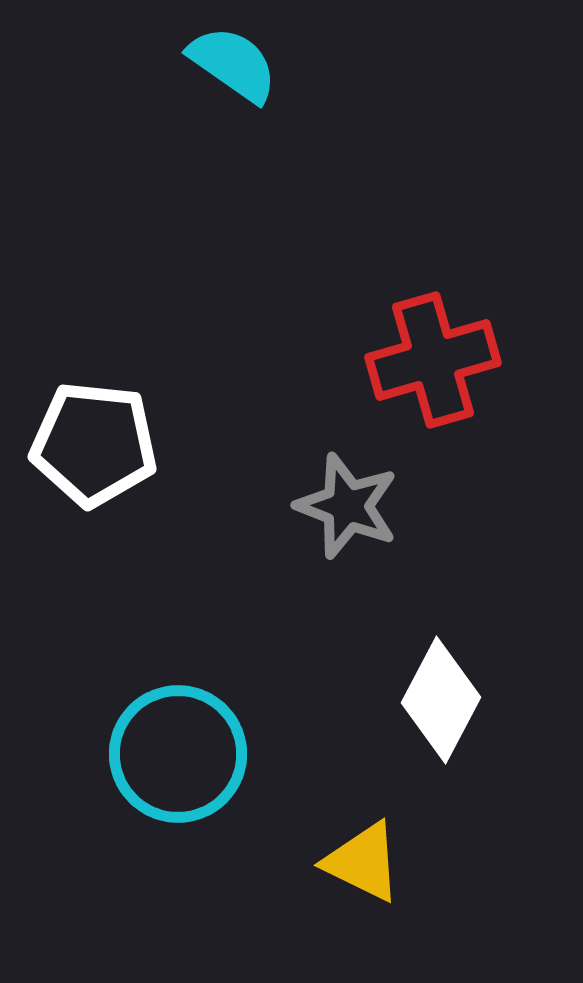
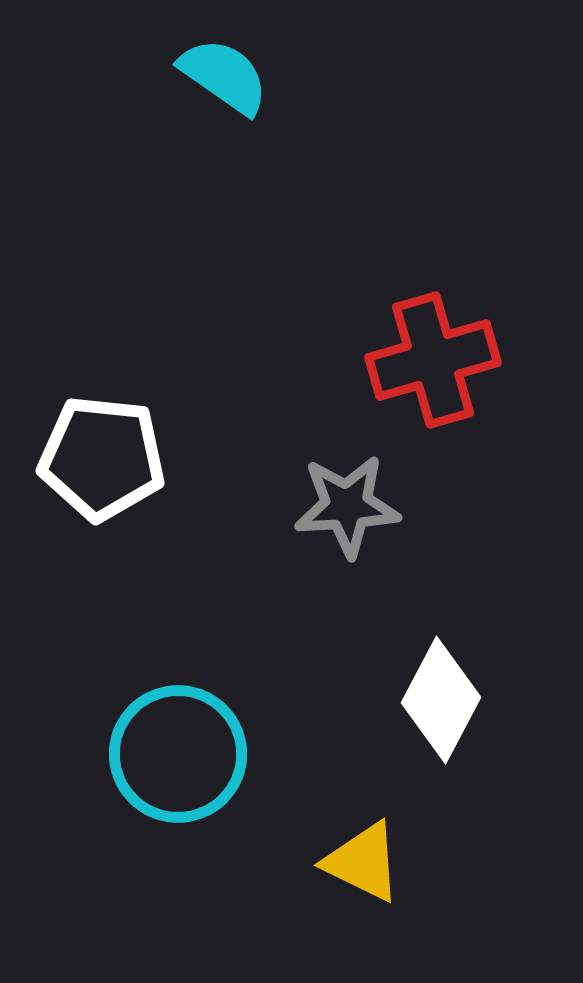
cyan semicircle: moved 9 px left, 12 px down
white pentagon: moved 8 px right, 14 px down
gray star: rotated 24 degrees counterclockwise
